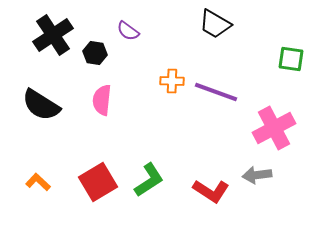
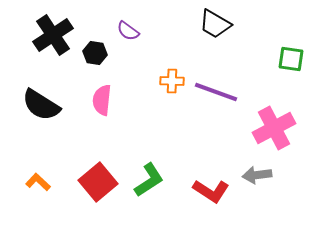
red square: rotated 9 degrees counterclockwise
